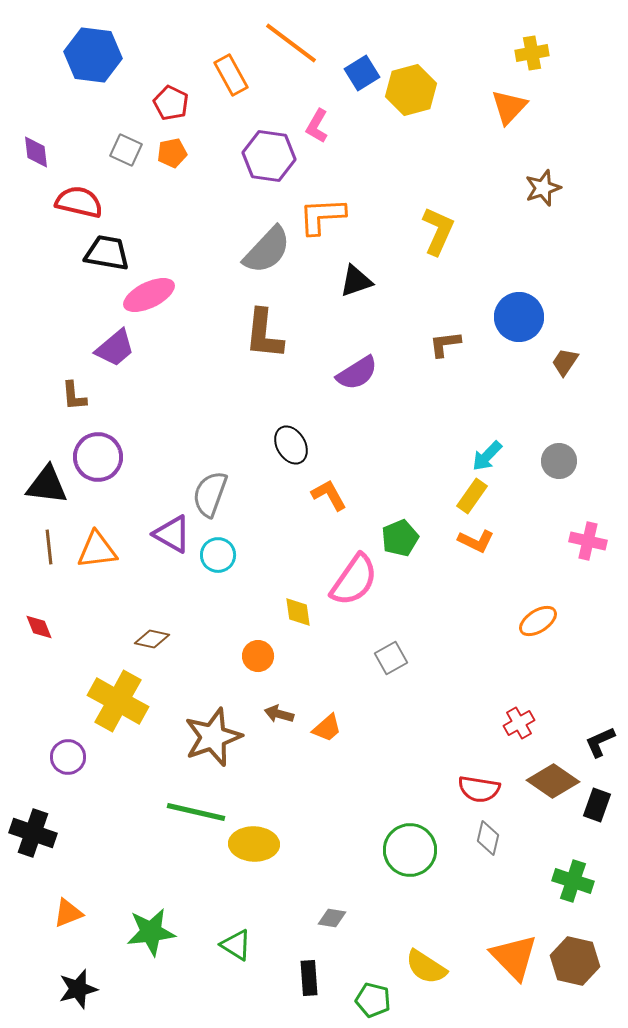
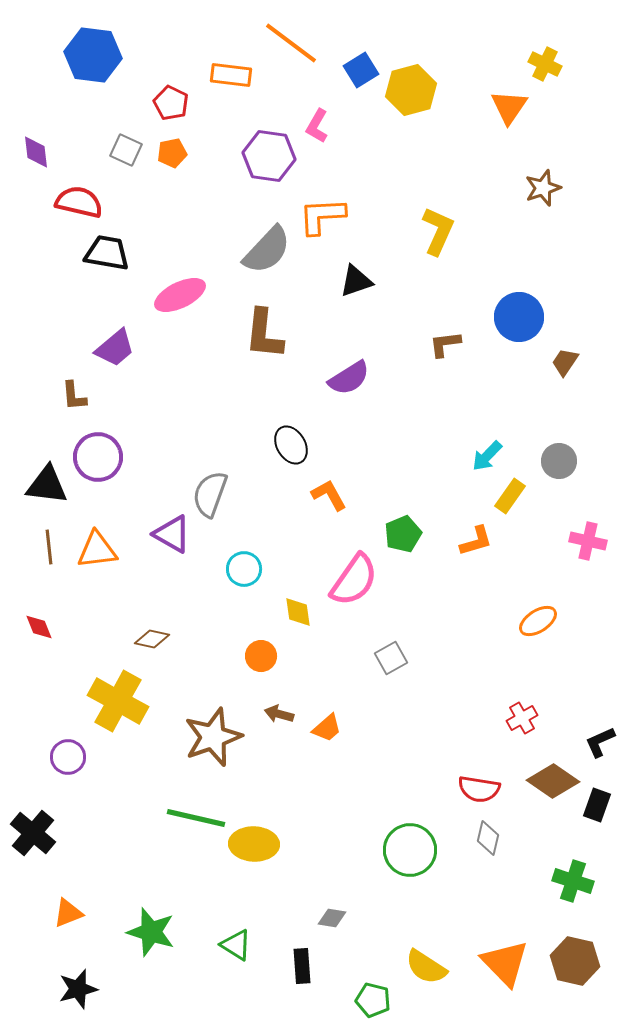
yellow cross at (532, 53): moved 13 px right, 11 px down; rotated 36 degrees clockwise
blue square at (362, 73): moved 1 px left, 3 px up
orange rectangle at (231, 75): rotated 54 degrees counterclockwise
orange triangle at (509, 107): rotated 9 degrees counterclockwise
pink ellipse at (149, 295): moved 31 px right
purple semicircle at (357, 373): moved 8 px left, 5 px down
yellow rectangle at (472, 496): moved 38 px right
green pentagon at (400, 538): moved 3 px right, 4 px up
orange L-shape at (476, 541): rotated 42 degrees counterclockwise
cyan circle at (218, 555): moved 26 px right, 14 px down
orange circle at (258, 656): moved 3 px right
red cross at (519, 723): moved 3 px right, 5 px up
green line at (196, 812): moved 6 px down
black cross at (33, 833): rotated 21 degrees clockwise
green star at (151, 932): rotated 24 degrees clockwise
orange triangle at (514, 957): moved 9 px left, 6 px down
black rectangle at (309, 978): moved 7 px left, 12 px up
